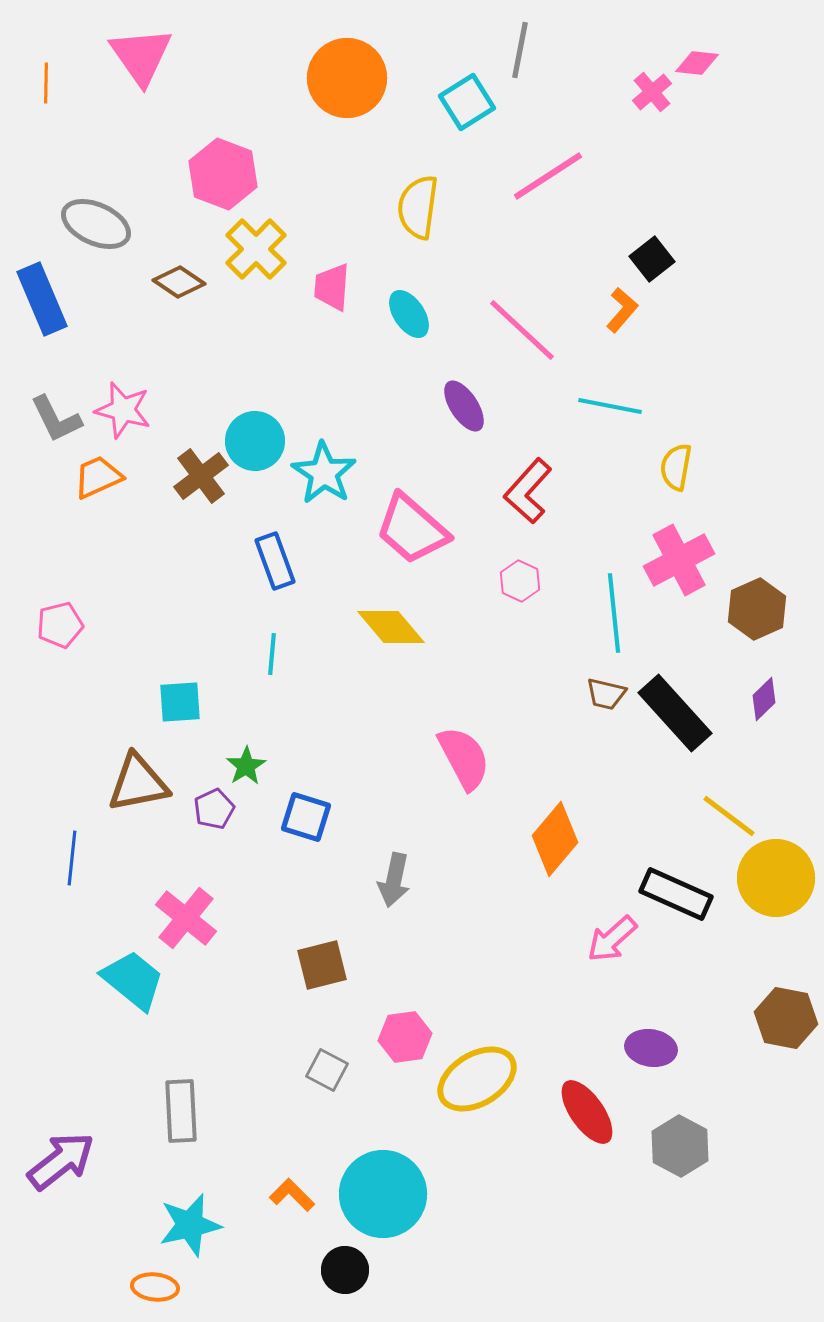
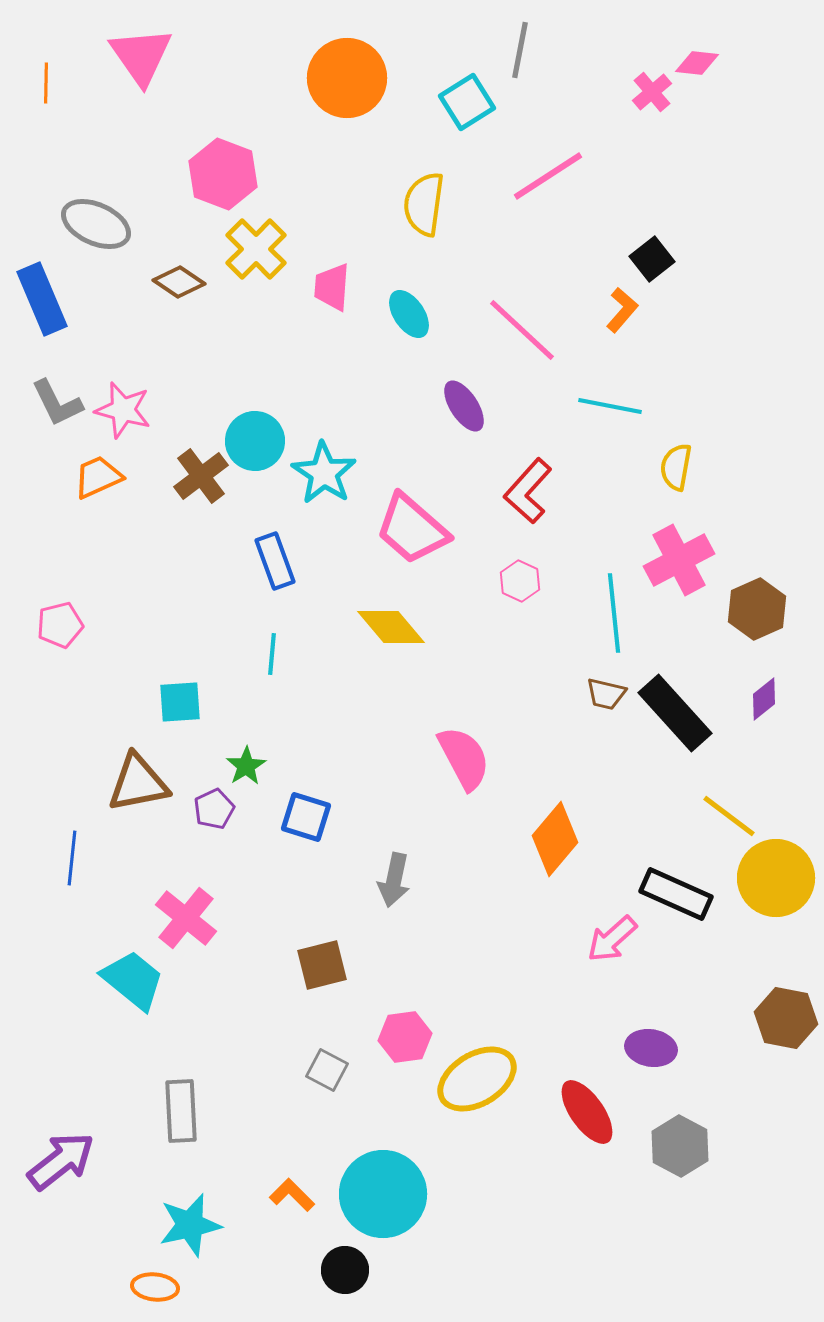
yellow semicircle at (418, 207): moved 6 px right, 3 px up
gray L-shape at (56, 419): moved 1 px right, 16 px up
purple diamond at (764, 699): rotated 6 degrees clockwise
